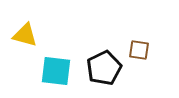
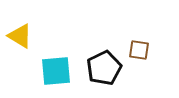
yellow triangle: moved 5 px left, 1 px down; rotated 16 degrees clockwise
cyan square: rotated 12 degrees counterclockwise
